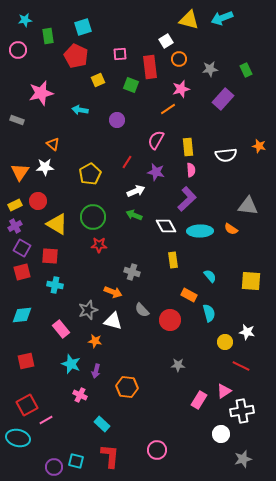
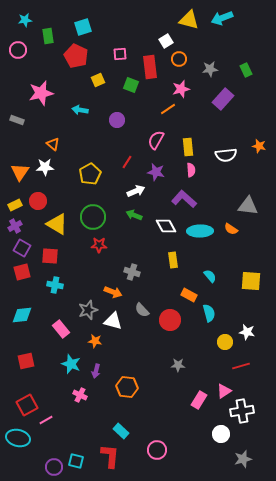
purple L-shape at (187, 199): moved 3 px left; rotated 95 degrees counterclockwise
red line at (241, 366): rotated 42 degrees counterclockwise
cyan rectangle at (102, 424): moved 19 px right, 7 px down
